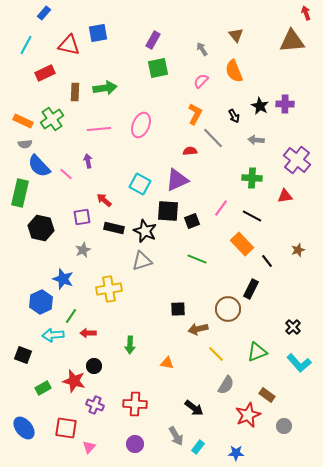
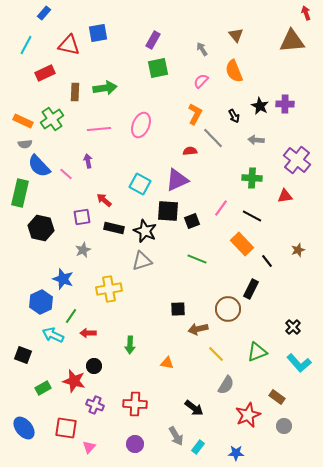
cyan arrow at (53, 335): rotated 30 degrees clockwise
brown rectangle at (267, 395): moved 10 px right, 2 px down
